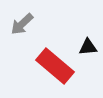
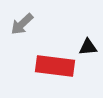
red rectangle: rotated 33 degrees counterclockwise
